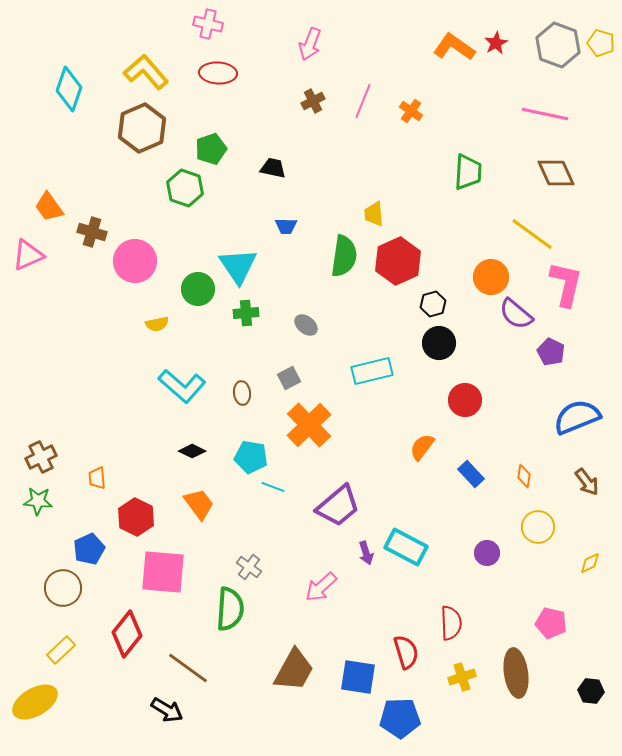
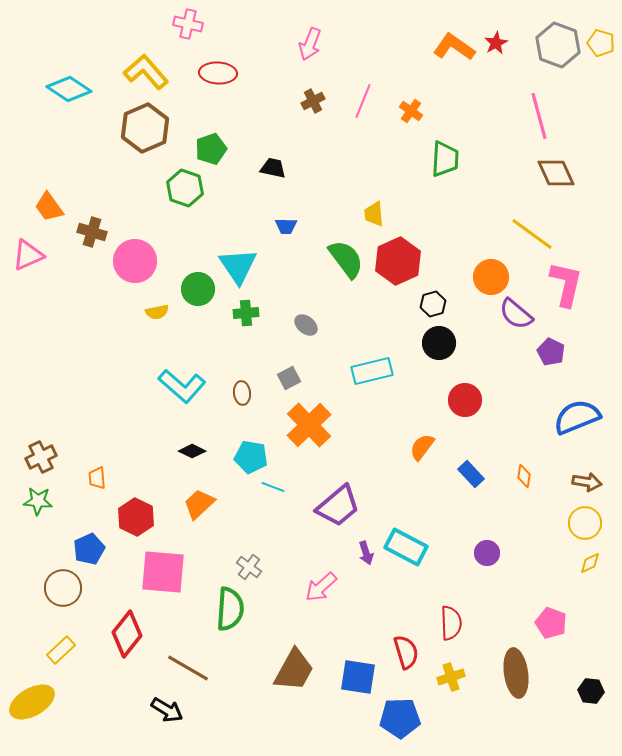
pink cross at (208, 24): moved 20 px left
cyan diamond at (69, 89): rotated 75 degrees counterclockwise
pink line at (545, 114): moved 6 px left, 2 px down; rotated 63 degrees clockwise
brown hexagon at (142, 128): moved 3 px right
green trapezoid at (468, 172): moved 23 px left, 13 px up
green semicircle at (344, 256): moved 2 px right, 3 px down; rotated 45 degrees counterclockwise
yellow semicircle at (157, 324): moved 12 px up
brown arrow at (587, 482): rotated 44 degrees counterclockwise
orange trapezoid at (199, 504): rotated 96 degrees counterclockwise
yellow circle at (538, 527): moved 47 px right, 4 px up
pink pentagon at (551, 623): rotated 8 degrees clockwise
brown line at (188, 668): rotated 6 degrees counterclockwise
yellow cross at (462, 677): moved 11 px left
yellow ellipse at (35, 702): moved 3 px left
